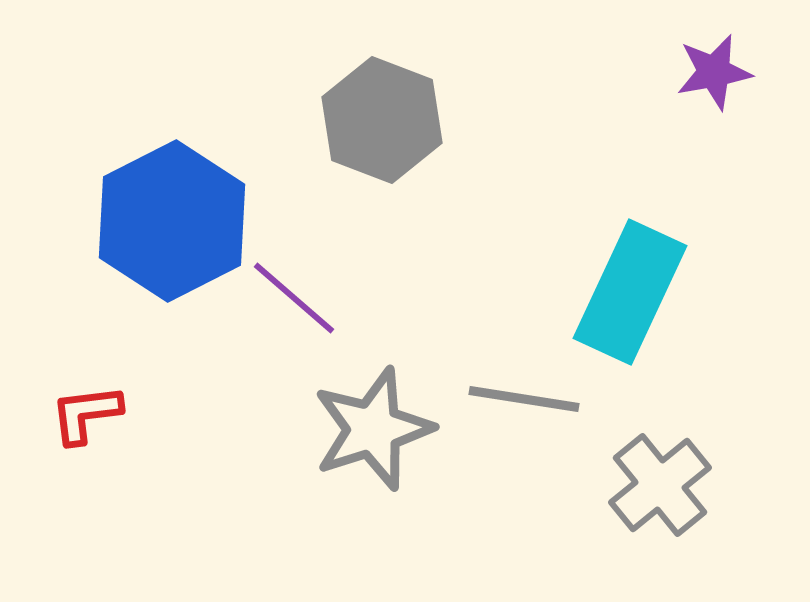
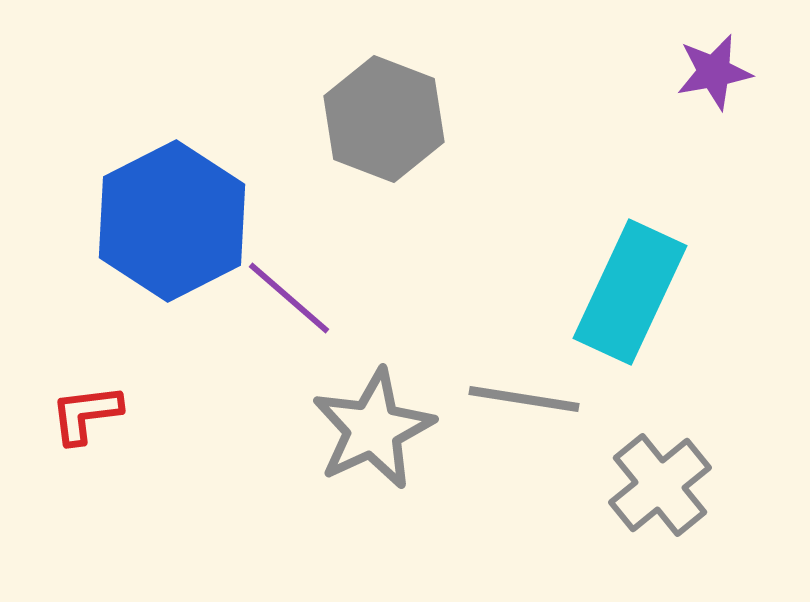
gray hexagon: moved 2 px right, 1 px up
purple line: moved 5 px left
gray star: rotated 7 degrees counterclockwise
